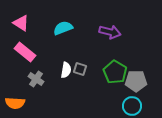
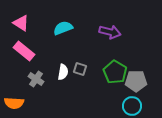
pink rectangle: moved 1 px left, 1 px up
white semicircle: moved 3 px left, 2 px down
orange semicircle: moved 1 px left
